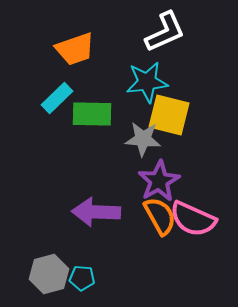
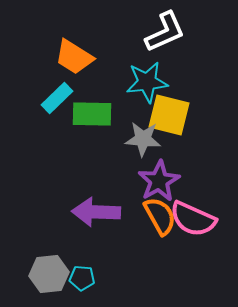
orange trapezoid: moved 1 px left, 8 px down; rotated 51 degrees clockwise
gray hexagon: rotated 9 degrees clockwise
